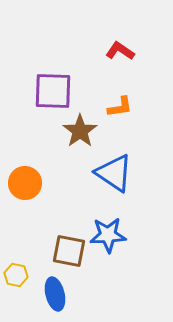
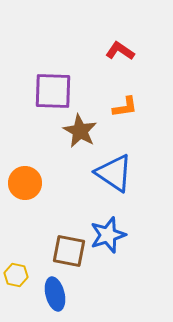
orange L-shape: moved 5 px right
brown star: rotated 8 degrees counterclockwise
blue star: rotated 15 degrees counterclockwise
